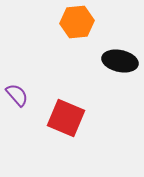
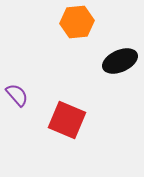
black ellipse: rotated 36 degrees counterclockwise
red square: moved 1 px right, 2 px down
